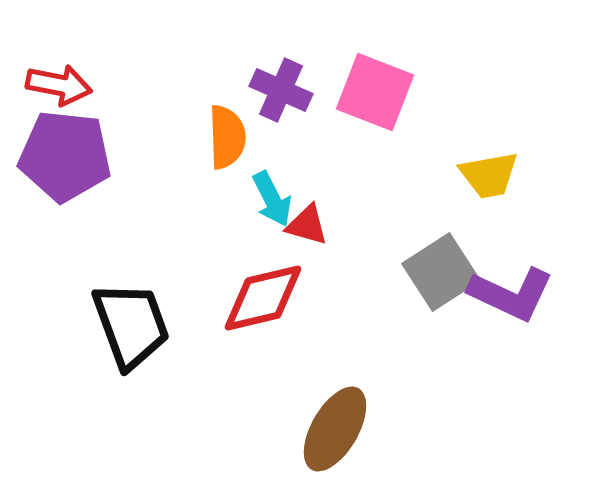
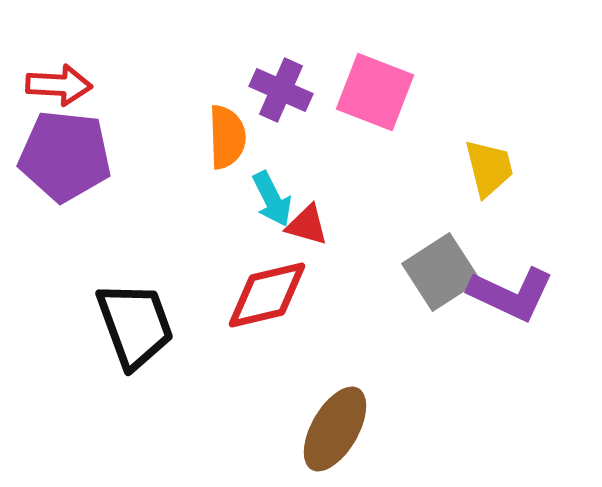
red arrow: rotated 8 degrees counterclockwise
yellow trapezoid: moved 7 px up; rotated 94 degrees counterclockwise
red diamond: moved 4 px right, 3 px up
black trapezoid: moved 4 px right
